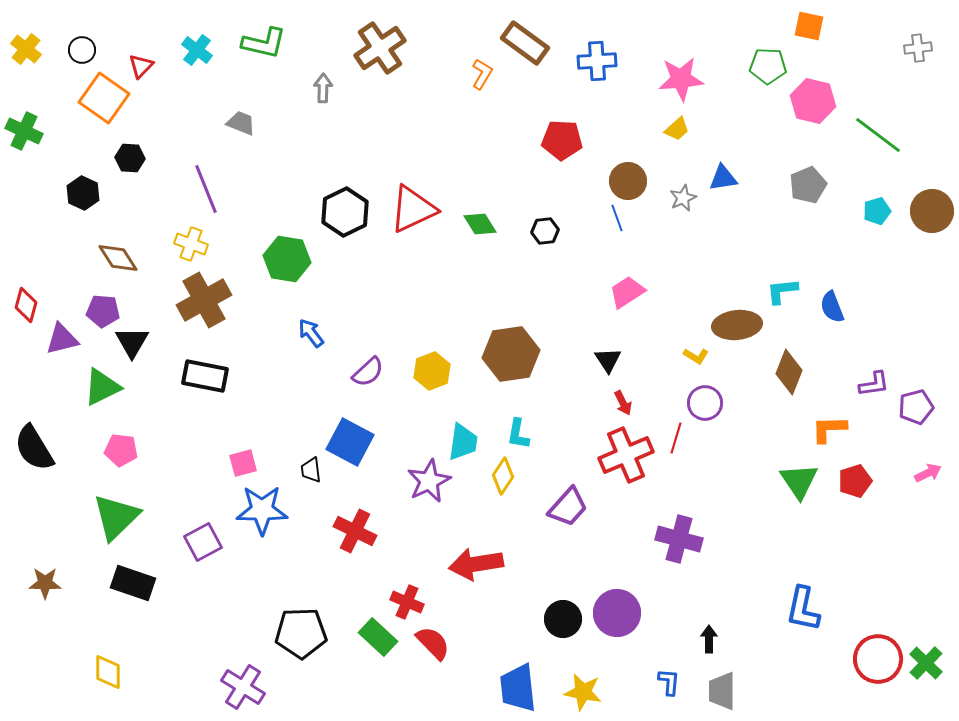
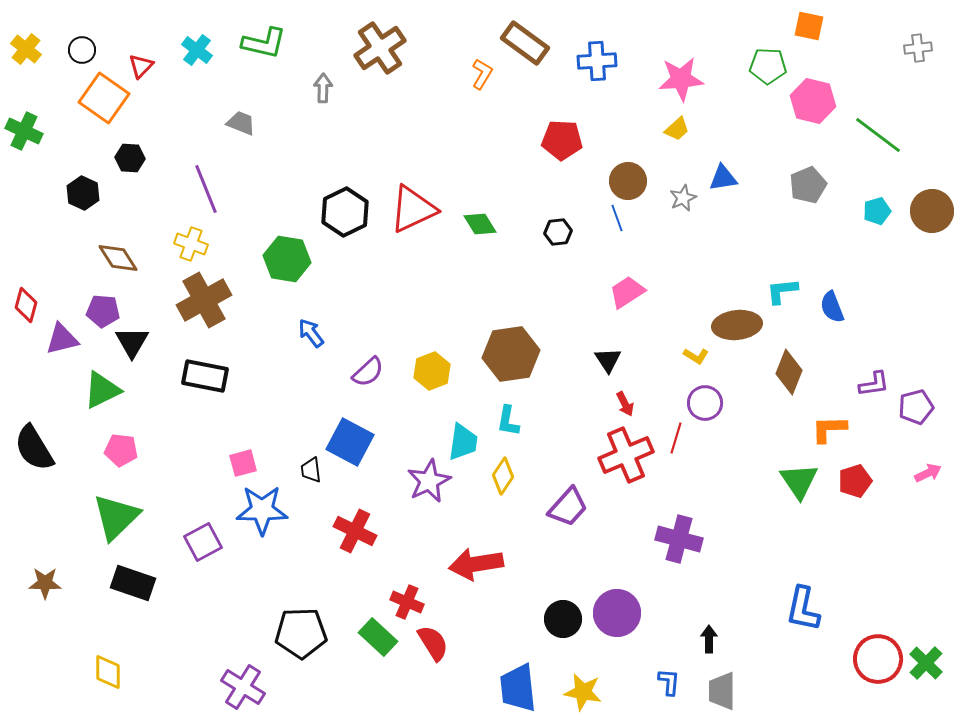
black hexagon at (545, 231): moved 13 px right, 1 px down
green triangle at (102, 387): moved 3 px down
red arrow at (623, 403): moved 2 px right, 1 px down
cyan L-shape at (518, 434): moved 10 px left, 13 px up
red semicircle at (433, 643): rotated 12 degrees clockwise
